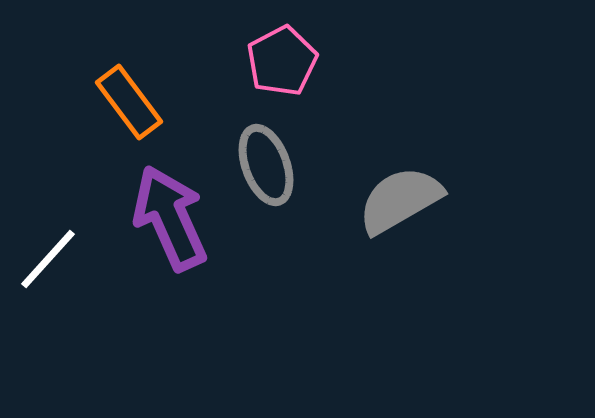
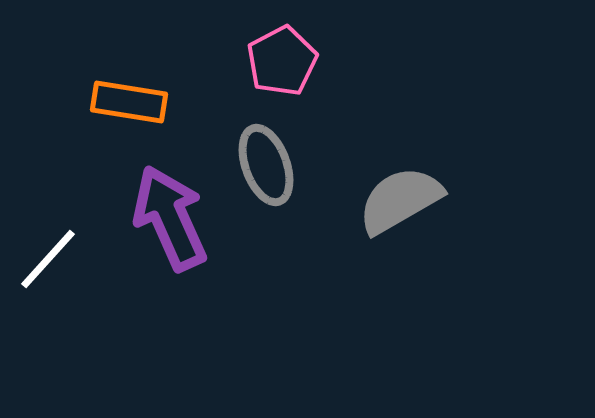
orange rectangle: rotated 44 degrees counterclockwise
